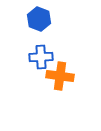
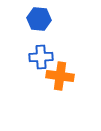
blue hexagon: rotated 15 degrees counterclockwise
